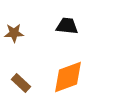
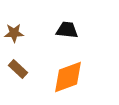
black trapezoid: moved 4 px down
brown rectangle: moved 3 px left, 14 px up
